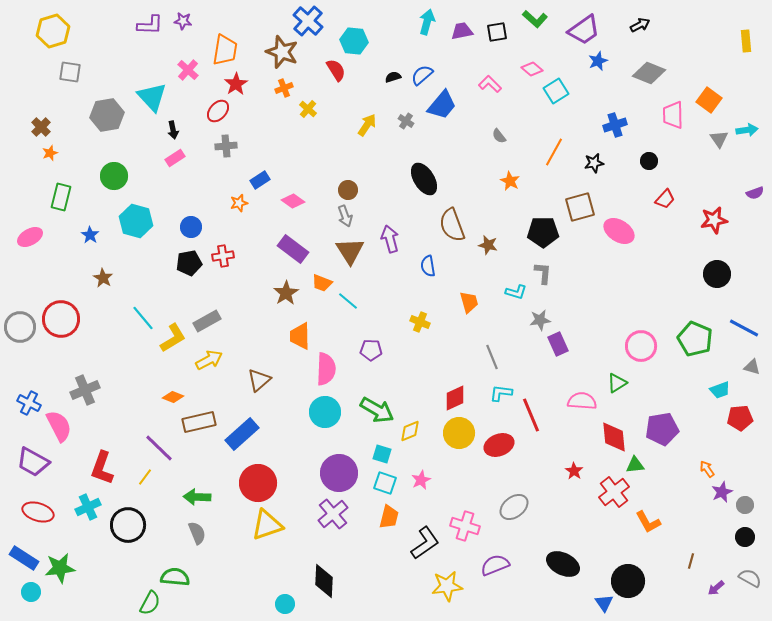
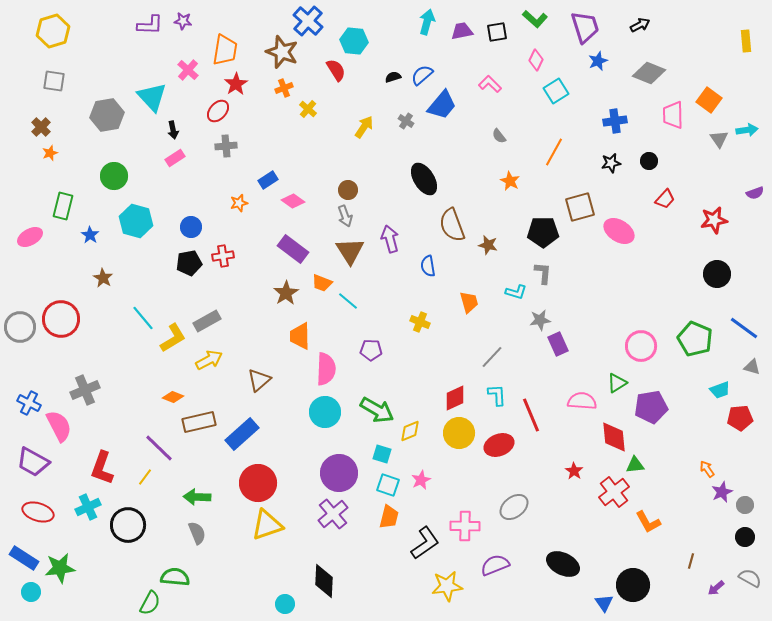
purple trapezoid at (584, 30): moved 1 px right, 3 px up; rotated 72 degrees counterclockwise
pink diamond at (532, 69): moved 4 px right, 9 px up; rotated 75 degrees clockwise
gray square at (70, 72): moved 16 px left, 9 px down
yellow arrow at (367, 125): moved 3 px left, 2 px down
blue cross at (615, 125): moved 4 px up; rotated 10 degrees clockwise
black star at (594, 163): moved 17 px right
blue rectangle at (260, 180): moved 8 px right
green rectangle at (61, 197): moved 2 px right, 9 px down
blue line at (744, 328): rotated 8 degrees clockwise
gray line at (492, 357): rotated 65 degrees clockwise
cyan L-shape at (501, 393): moved 4 px left, 2 px down; rotated 80 degrees clockwise
purple pentagon at (662, 429): moved 11 px left, 22 px up
cyan square at (385, 483): moved 3 px right, 2 px down
pink cross at (465, 526): rotated 16 degrees counterclockwise
black circle at (628, 581): moved 5 px right, 4 px down
